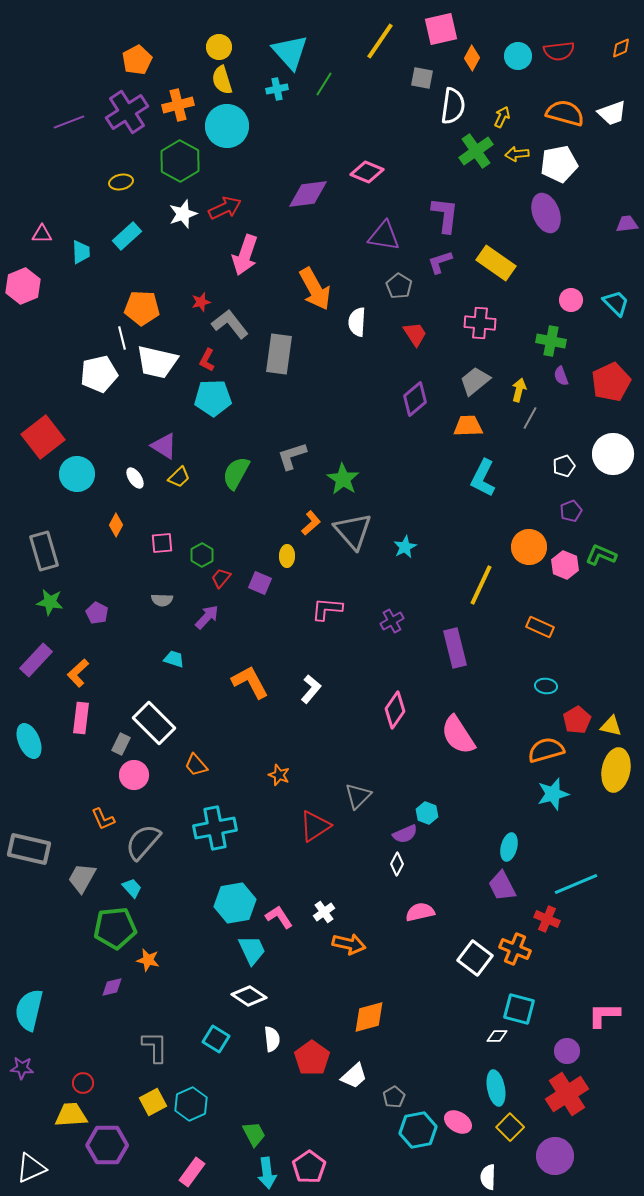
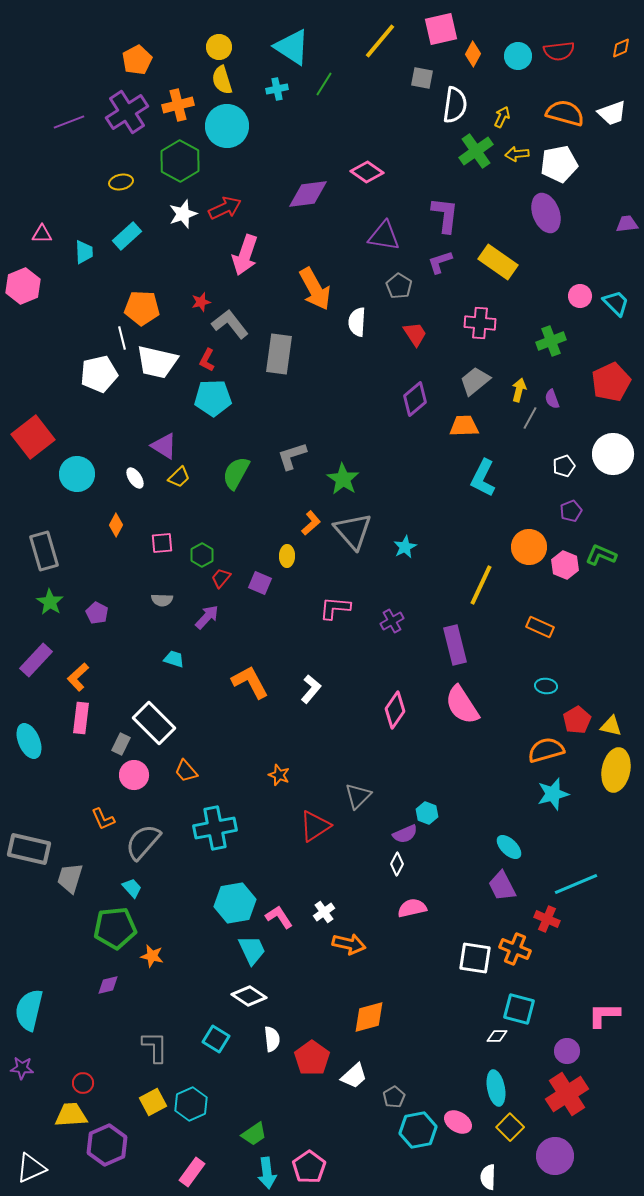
yellow line at (380, 41): rotated 6 degrees clockwise
cyan triangle at (290, 52): moved 2 px right, 5 px up; rotated 15 degrees counterclockwise
orange diamond at (472, 58): moved 1 px right, 4 px up
white semicircle at (453, 106): moved 2 px right, 1 px up
pink diamond at (367, 172): rotated 12 degrees clockwise
cyan trapezoid at (81, 252): moved 3 px right
yellow rectangle at (496, 263): moved 2 px right, 1 px up
pink circle at (571, 300): moved 9 px right, 4 px up
green cross at (551, 341): rotated 32 degrees counterclockwise
purple semicircle at (561, 376): moved 9 px left, 23 px down
orange trapezoid at (468, 426): moved 4 px left
red square at (43, 437): moved 10 px left
green star at (50, 602): rotated 24 degrees clockwise
pink L-shape at (327, 609): moved 8 px right, 1 px up
purple rectangle at (455, 648): moved 3 px up
orange L-shape at (78, 673): moved 4 px down
pink semicircle at (458, 735): moved 4 px right, 30 px up
orange trapezoid at (196, 765): moved 10 px left, 6 px down
cyan ellipse at (509, 847): rotated 60 degrees counterclockwise
gray trapezoid at (82, 878): moved 12 px left; rotated 12 degrees counterclockwise
pink semicircle at (420, 912): moved 8 px left, 4 px up
white square at (475, 958): rotated 28 degrees counterclockwise
orange star at (148, 960): moved 4 px right, 4 px up
purple diamond at (112, 987): moved 4 px left, 2 px up
green trapezoid at (254, 1134): rotated 84 degrees clockwise
purple hexagon at (107, 1145): rotated 24 degrees counterclockwise
